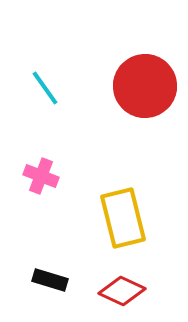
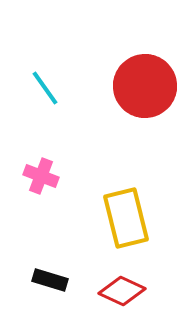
yellow rectangle: moved 3 px right
